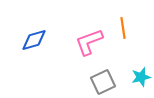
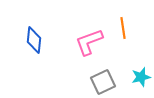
blue diamond: rotated 68 degrees counterclockwise
